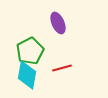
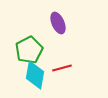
green pentagon: moved 1 px left, 1 px up
cyan diamond: moved 8 px right
